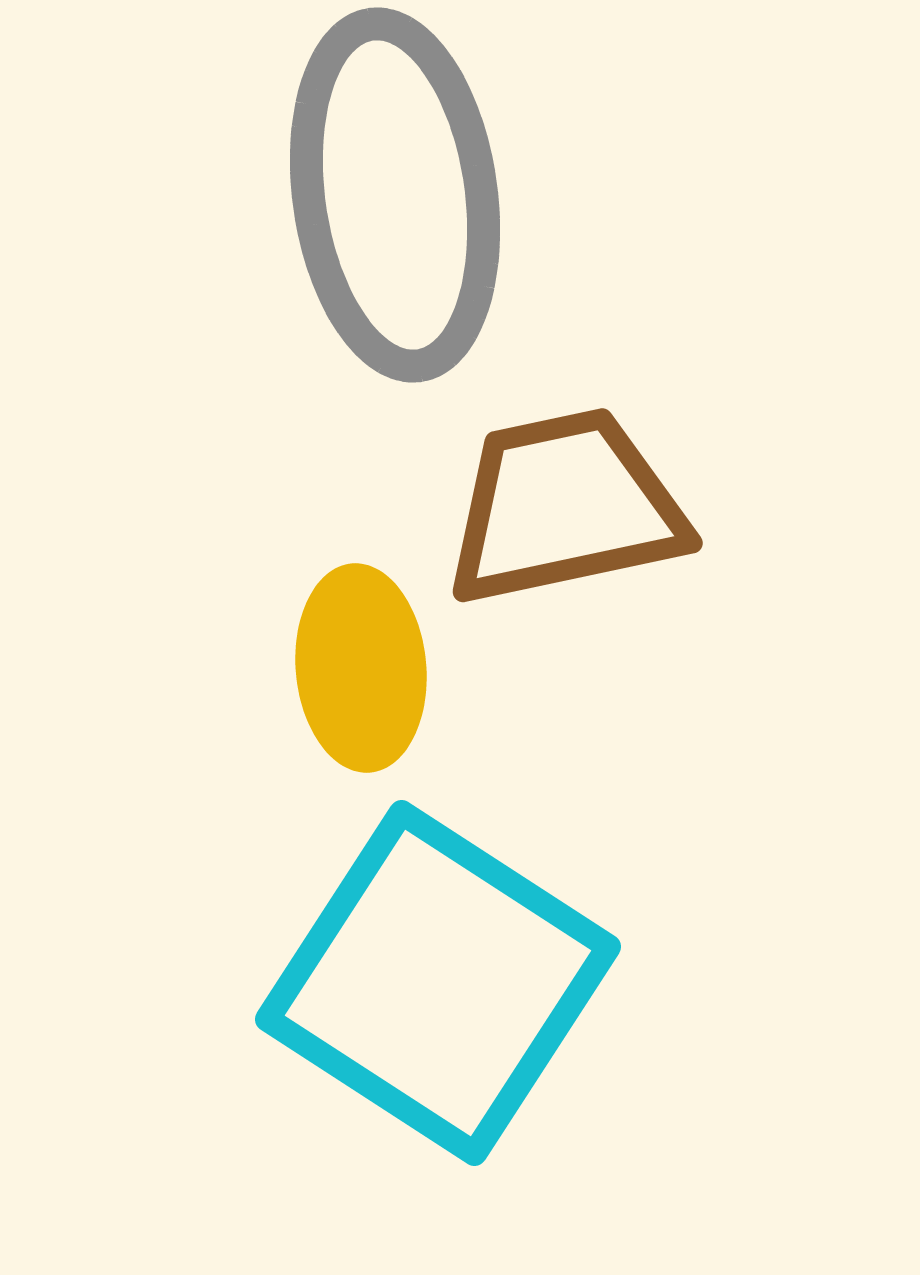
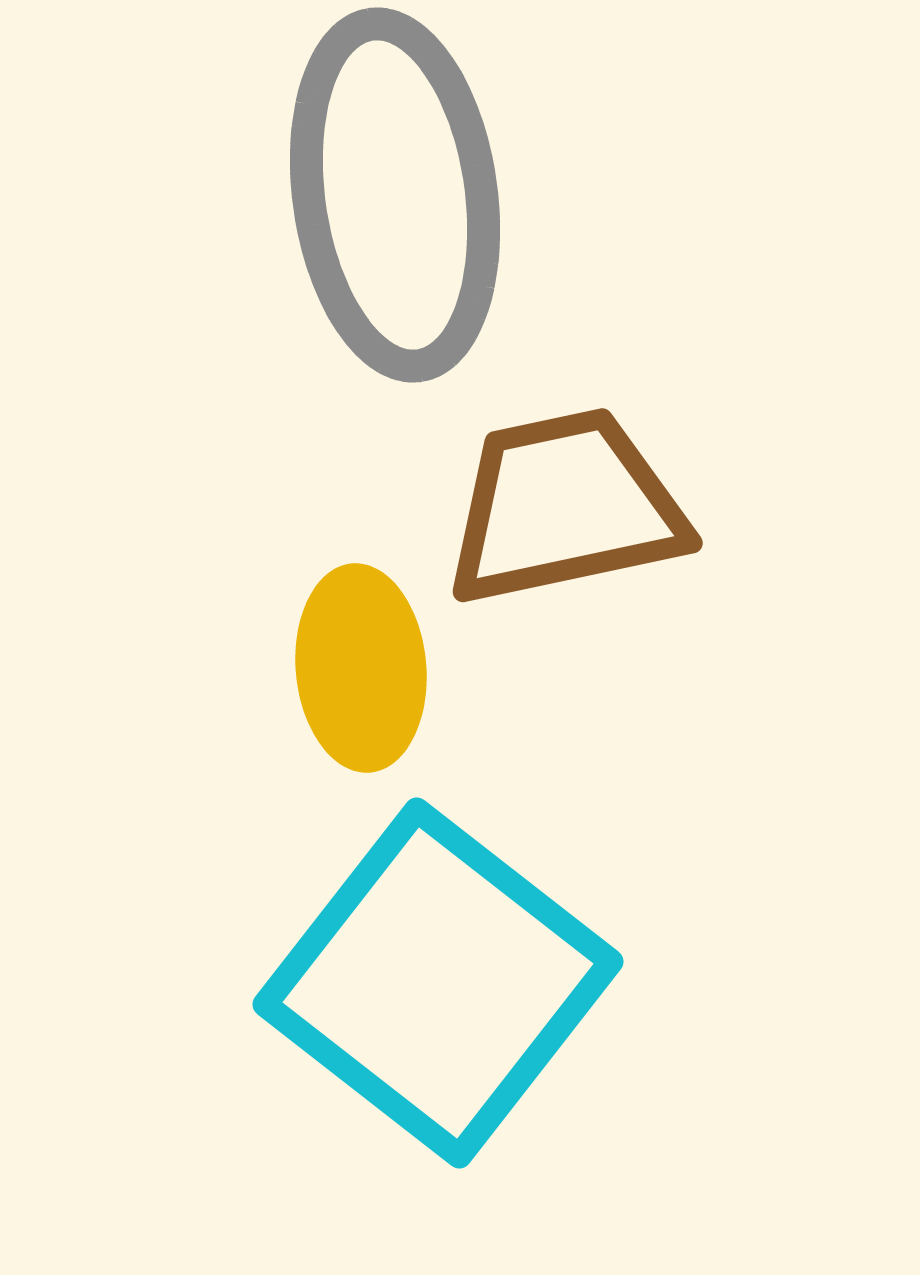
cyan square: rotated 5 degrees clockwise
